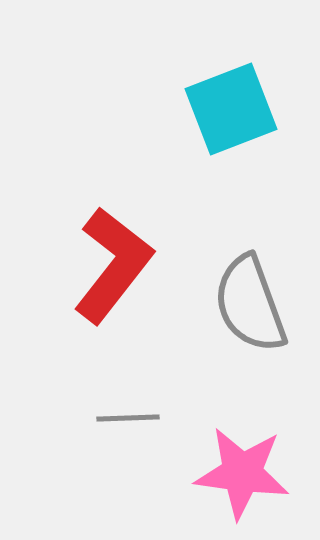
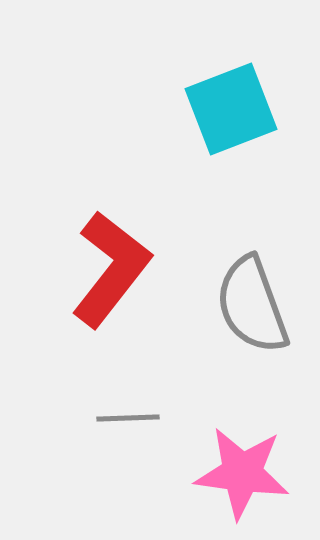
red L-shape: moved 2 px left, 4 px down
gray semicircle: moved 2 px right, 1 px down
